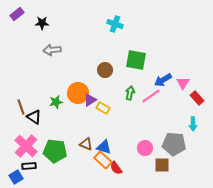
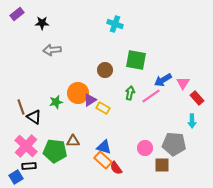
cyan arrow: moved 1 px left, 3 px up
brown triangle: moved 13 px left, 3 px up; rotated 24 degrees counterclockwise
